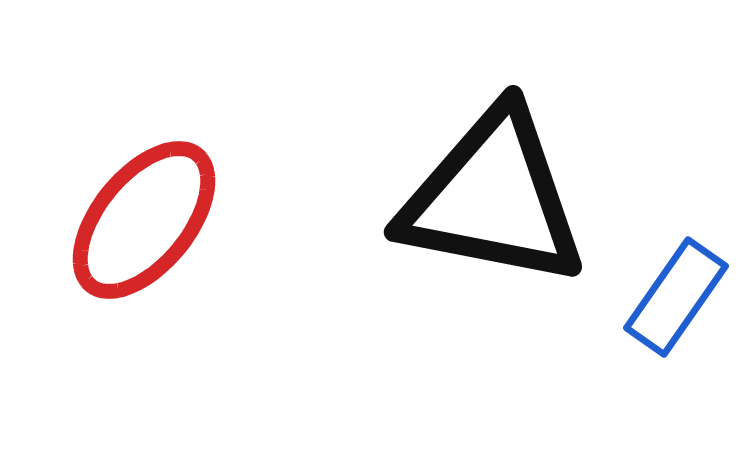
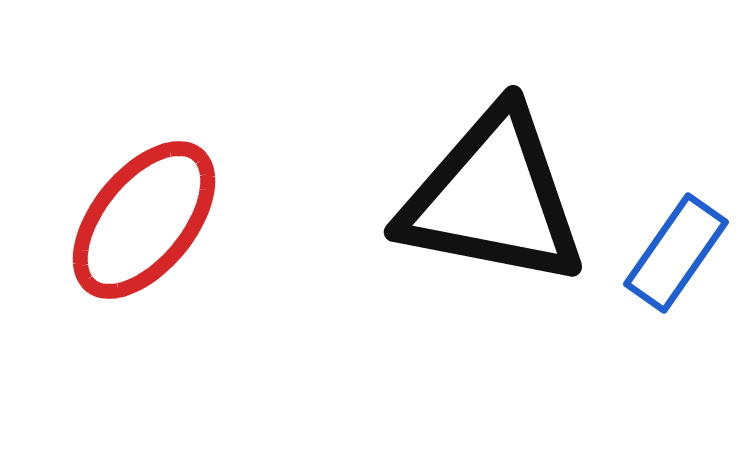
blue rectangle: moved 44 px up
